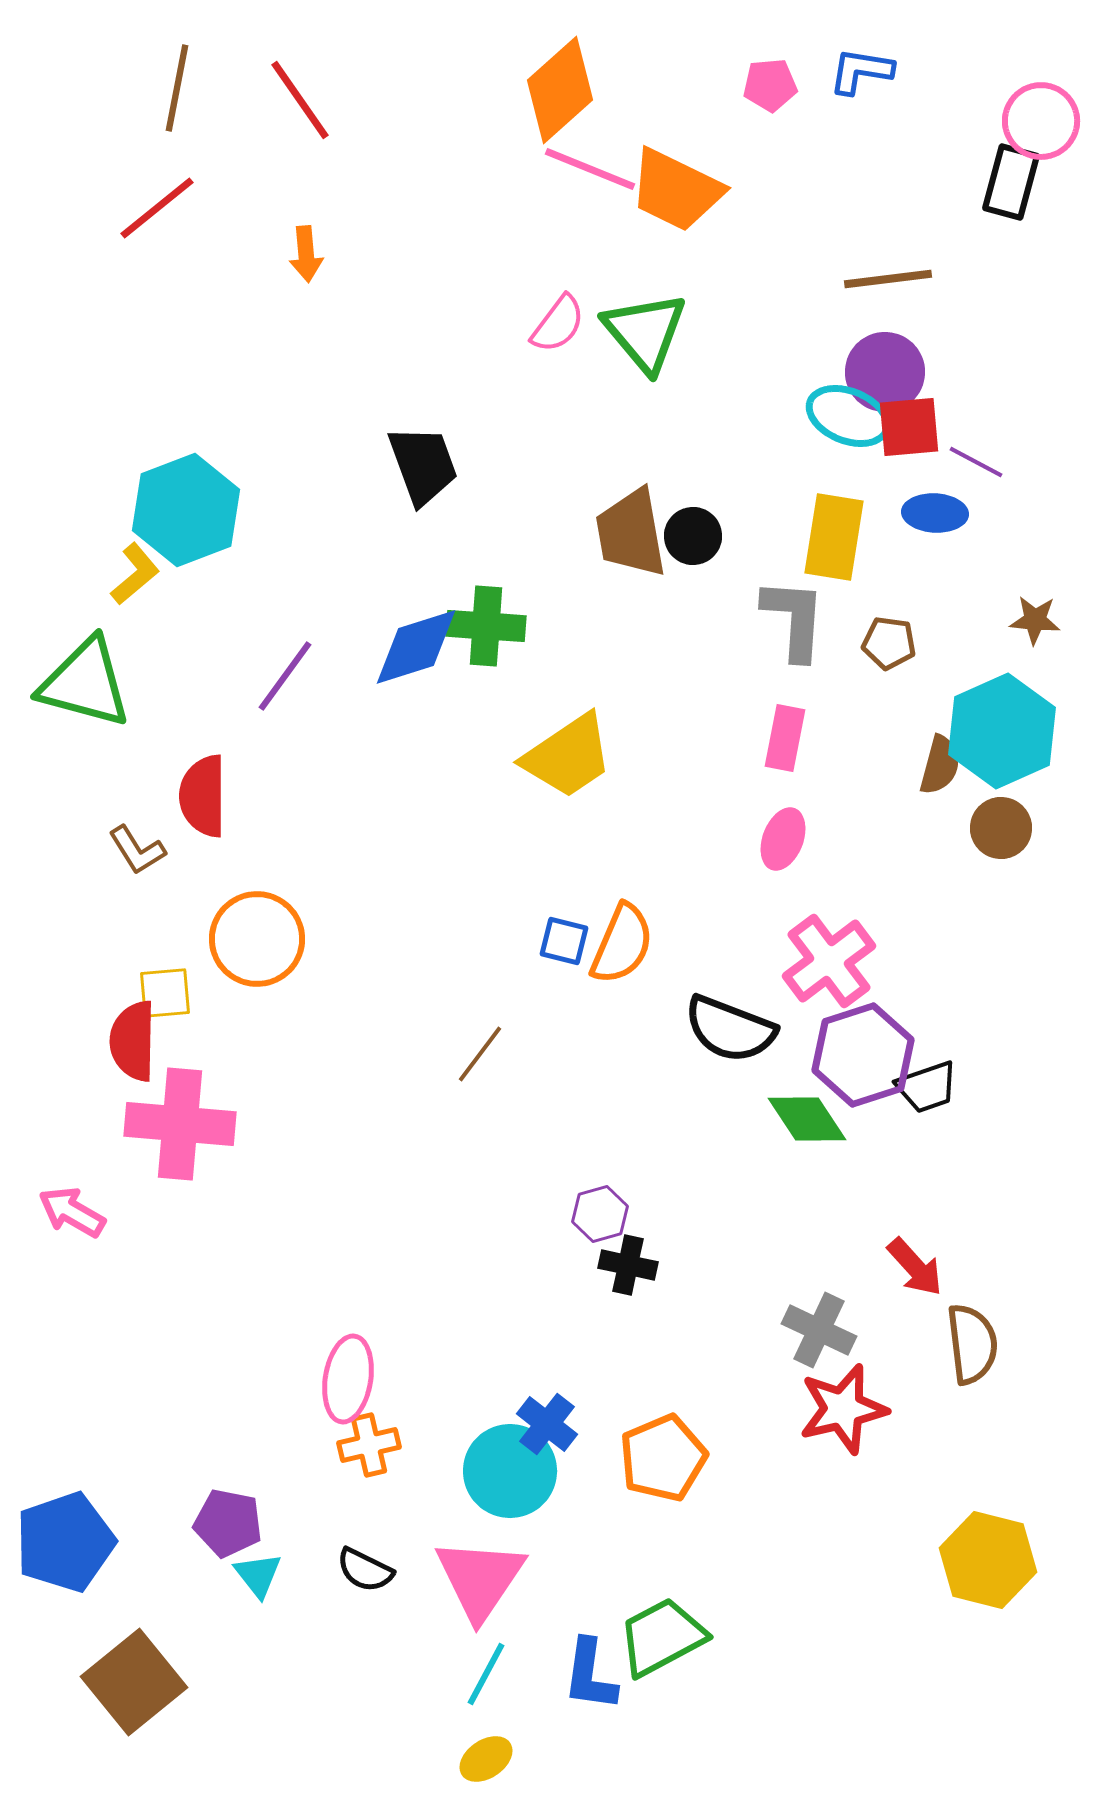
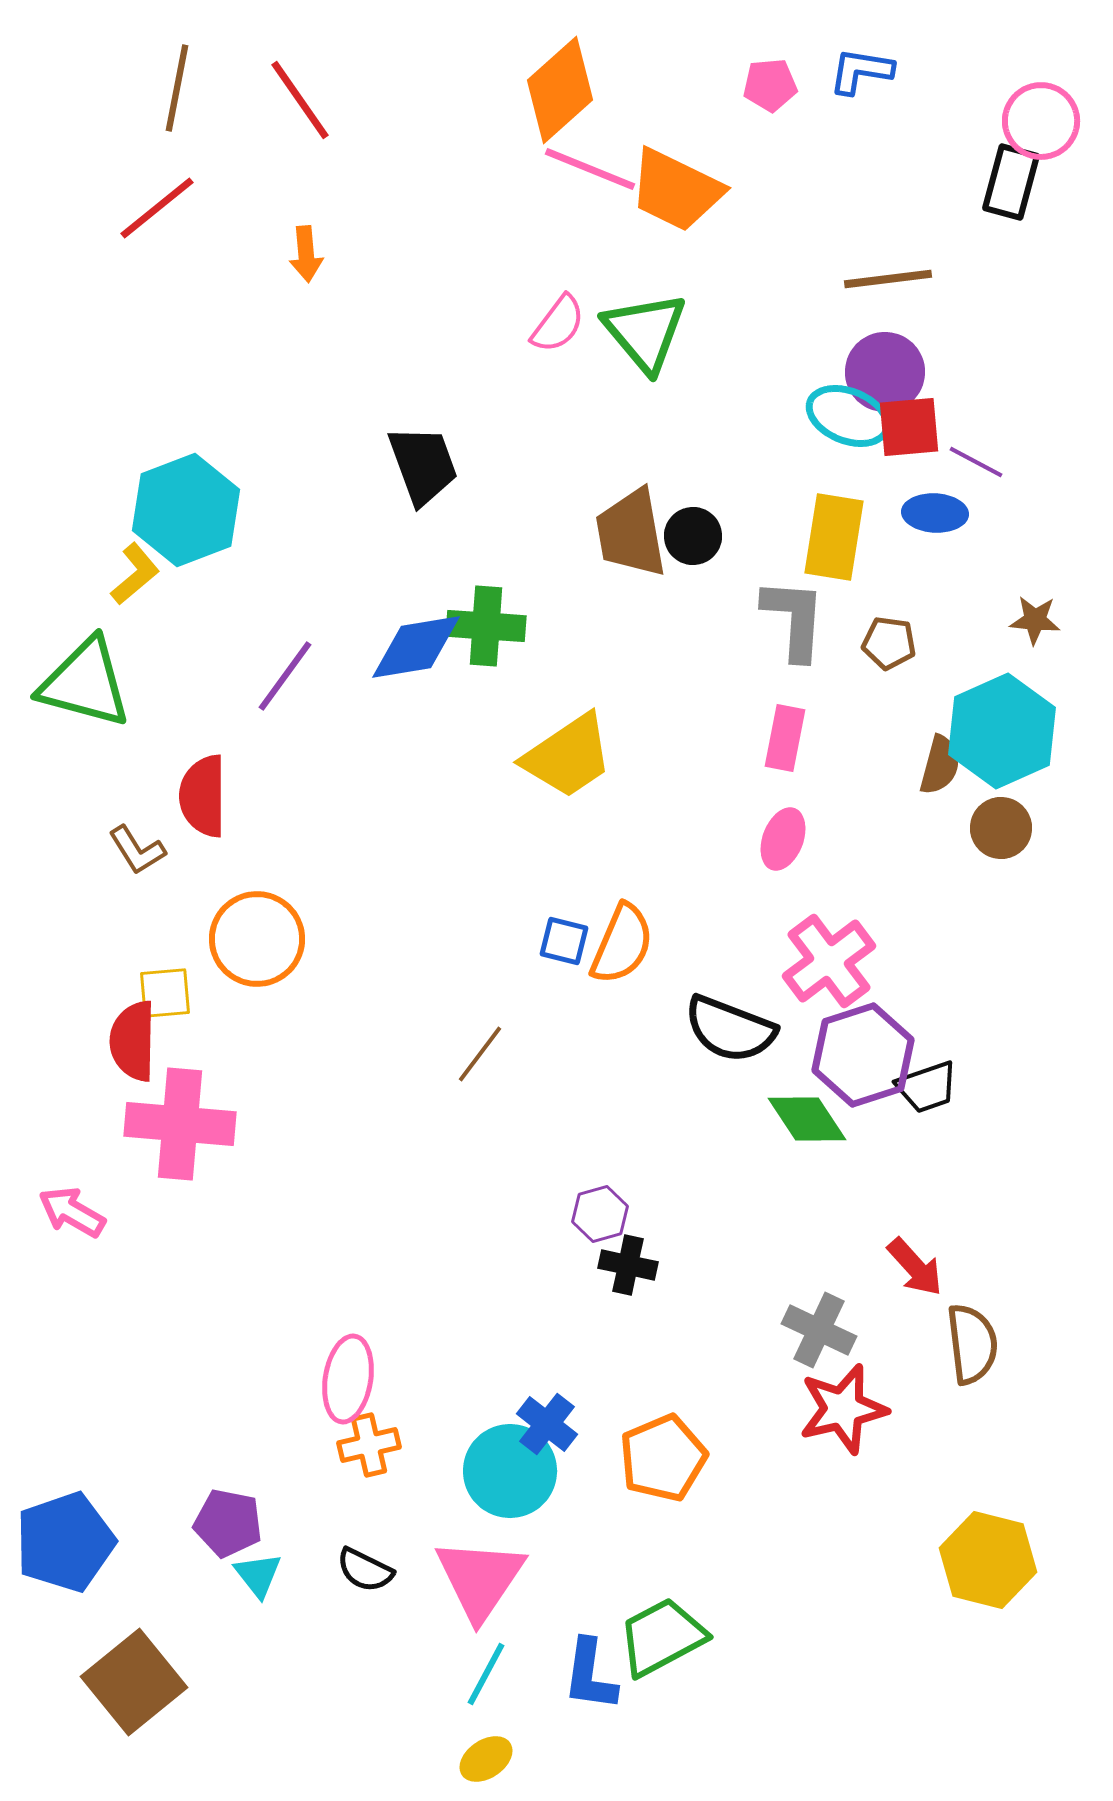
blue diamond at (416, 647): rotated 8 degrees clockwise
